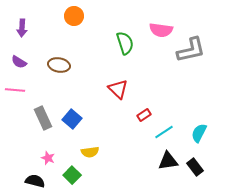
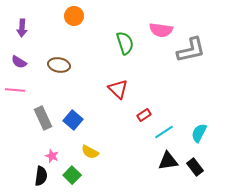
blue square: moved 1 px right, 1 px down
yellow semicircle: rotated 36 degrees clockwise
pink star: moved 4 px right, 2 px up
black semicircle: moved 6 px right, 5 px up; rotated 84 degrees clockwise
